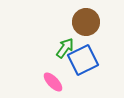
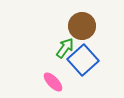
brown circle: moved 4 px left, 4 px down
blue square: rotated 16 degrees counterclockwise
